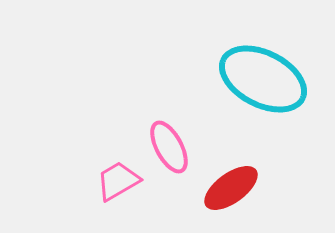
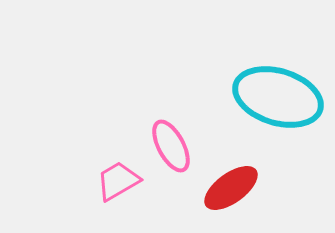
cyan ellipse: moved 15 px right, 18 px down; rotated 10 degrees counterclockwise
pink ellipse: moved 2 px right, 1 px up
